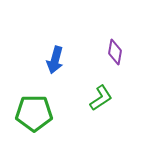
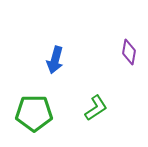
purple diamond: moved 14 px right
green L-shape: moved 5 px left, 10 px down
